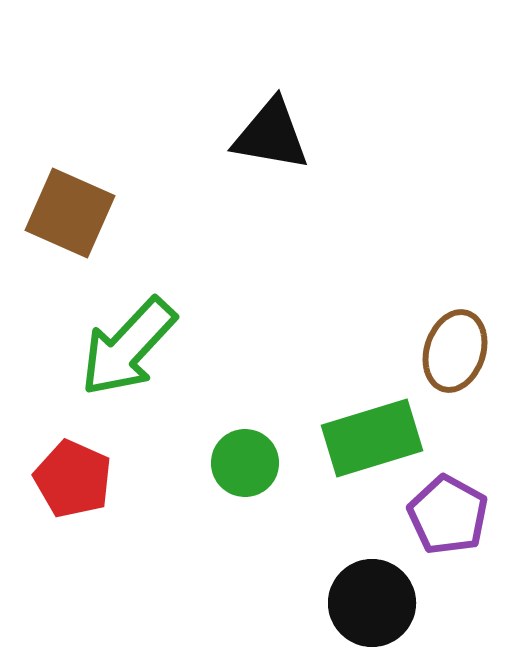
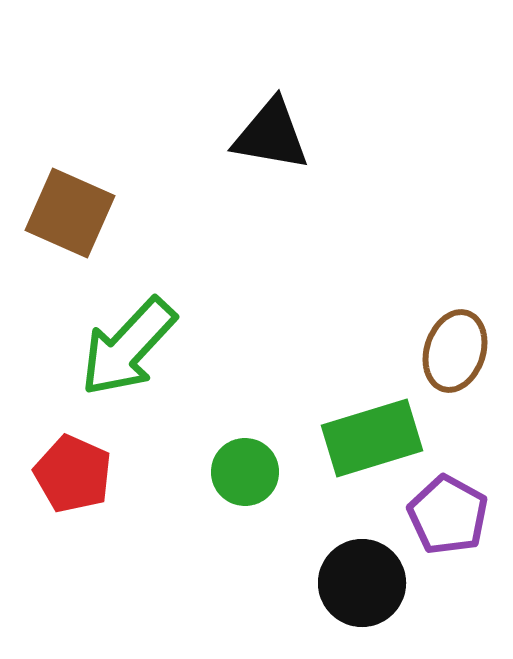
green circle: moved 9 px down
red pentagon: moved 5 px up
black circle: moved 10 px left, 20 px up
